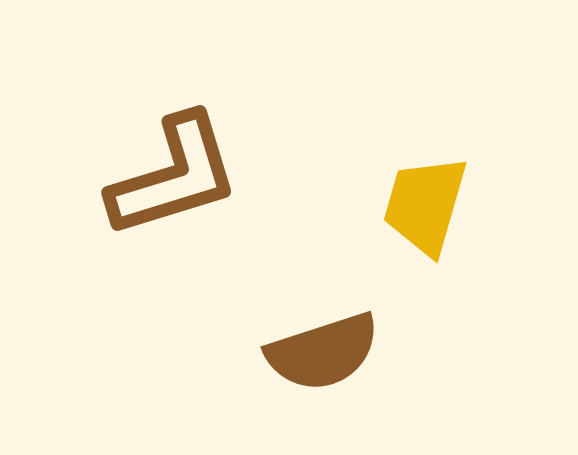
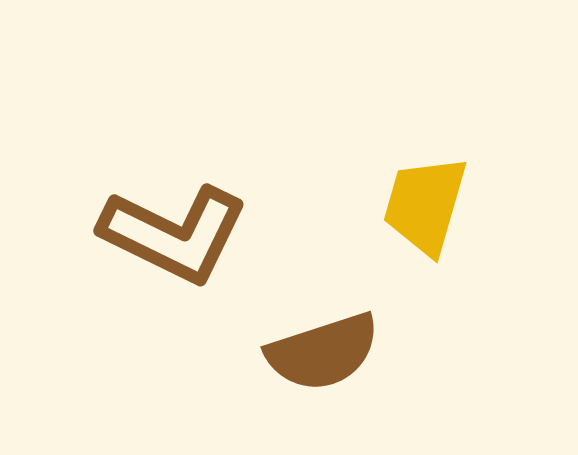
brown L-shape: moved 58 px down; rotated 43 degrees clockwise
